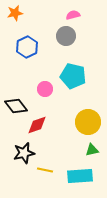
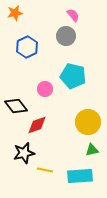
pink semicircle: rotated 64 degrees clockwise
